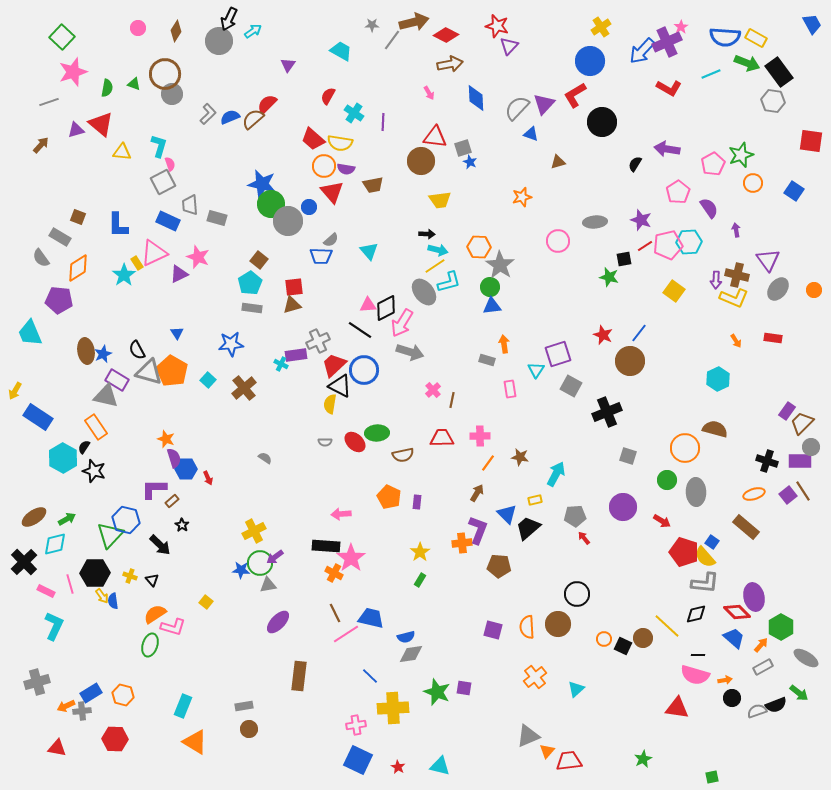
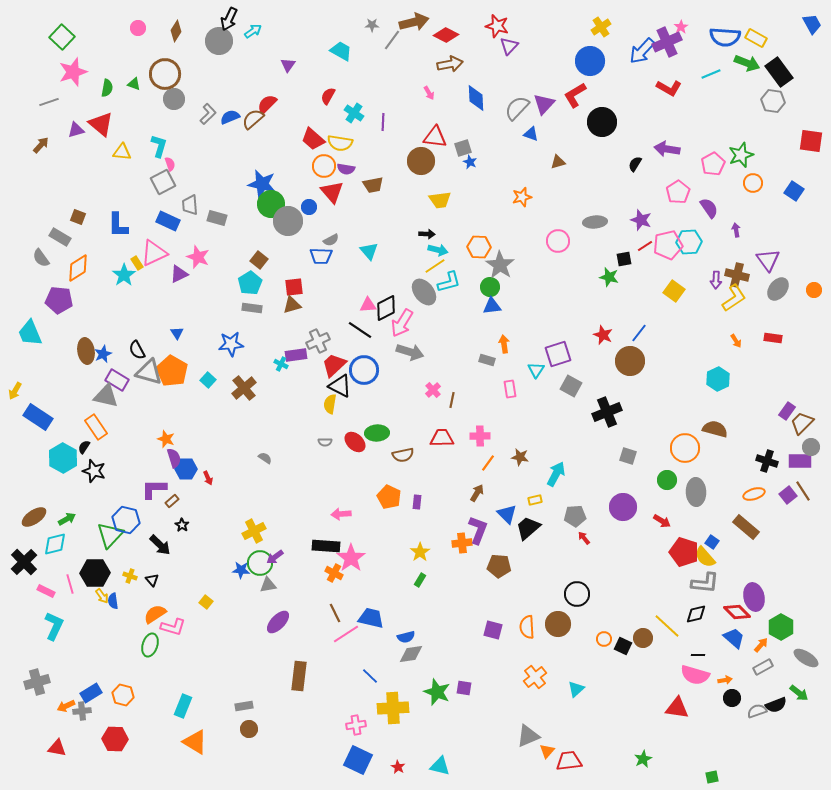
gray circle at (172, 94): moved 2 px right, 5 px down
gray semicircle at (331, 240): rotated 14 degrees clockwise
yellow L-shape at (734, 298): rotated 56 degrees counterclockwise
